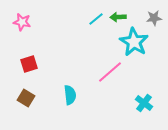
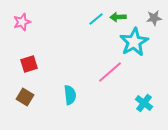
pink star: rotated 30 degrees counterclockwise
cyan star: rotated 12 degrees clockwise
brown square: moved 1 px left, 1 px up
